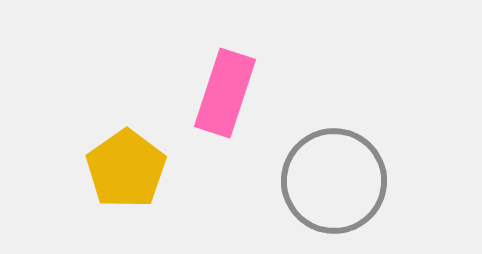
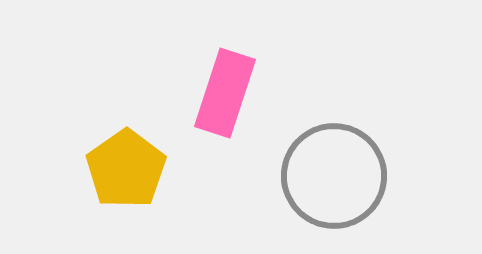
gray circle: moved 5 px up
